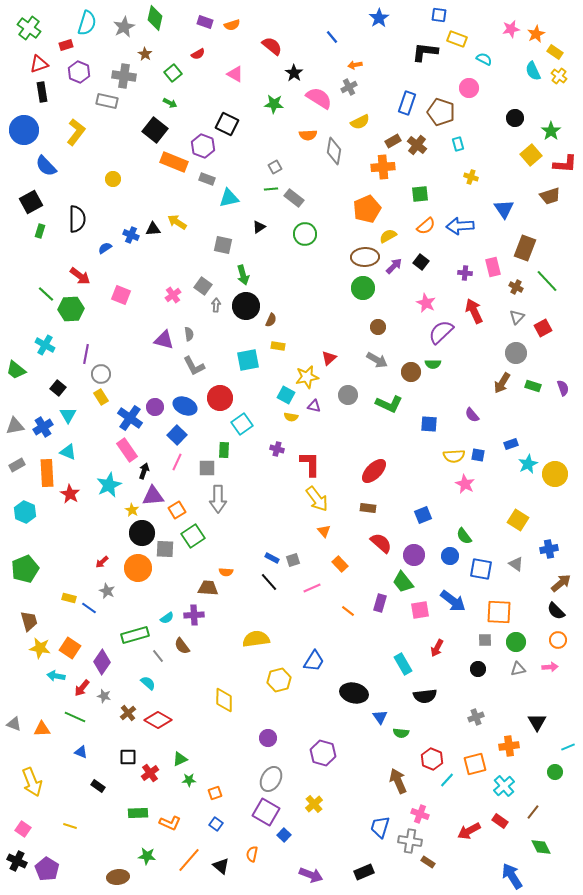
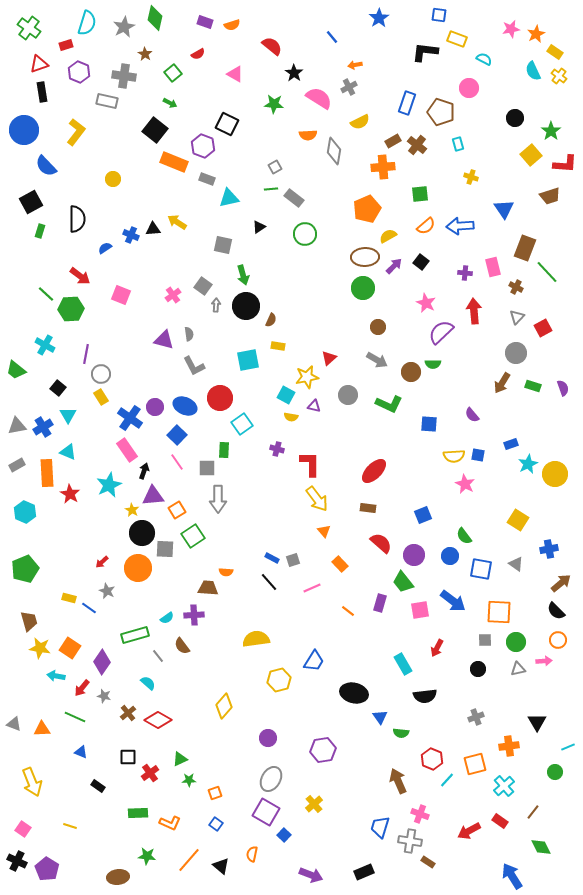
green line at (547, 281): moved 9 px up
red arrow at (474, 311): rotated 20 degrees clockwise
gray triangle at (15, 426): moved 2 px right
pink line at (177, 462): rotated 60 degrees counterclockwise
pink arrow at (550, 667): moved 6 px left, 6 px up
yellow diamond at (224, 700): moved 6 px down; rotated 40 degrees clockwise
purple hexagon at (323, 753): moved 3 px up; rotated 25 degrees counterclockwise
